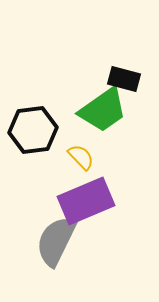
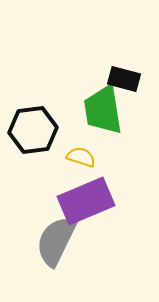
green trapezoid: rotated 116 degrees clockwise
yellow semicircle: rotated 28 degrees counterclockwise
